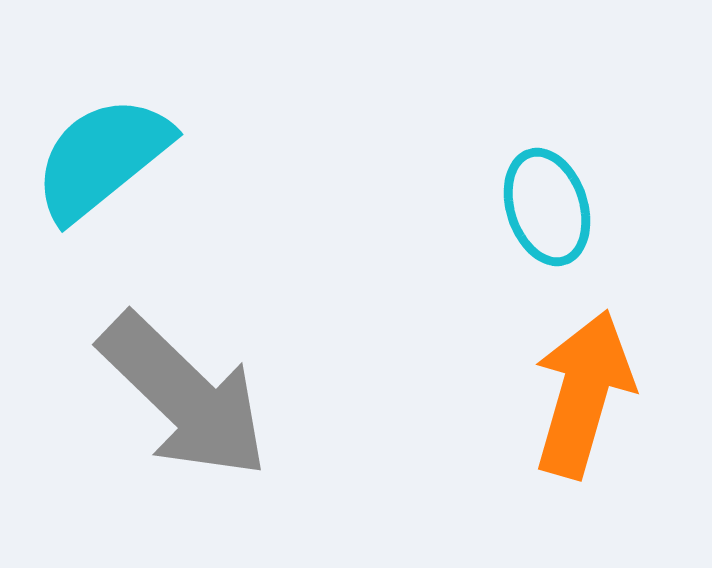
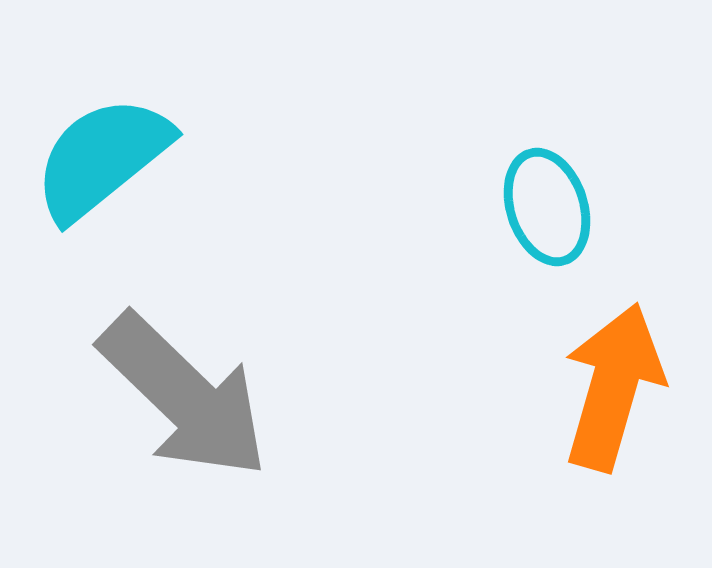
orange arrow: moved 30 px right, 7 px up
